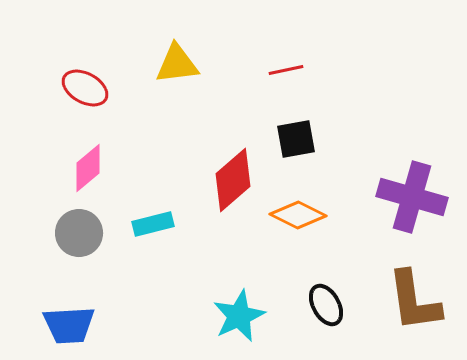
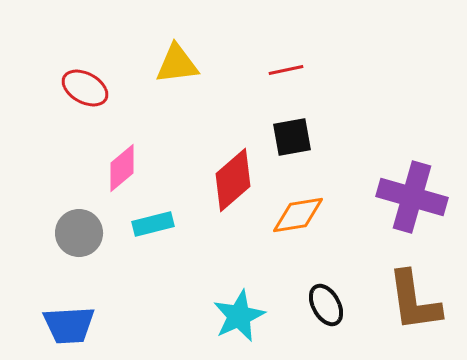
black square: moved 4 px left, 2 px up
pink diamond: moved 34 px right
orange diamond: rotated 36 degrees counterclockwise
